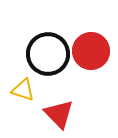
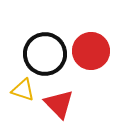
black circle: moved 3 px left
red triangle: moved 10 px up
